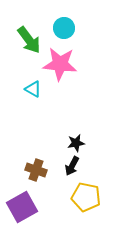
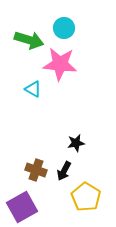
green arrow: rotated 36 degrees counterclockwise
black arrow: moved 8 px left, 5 px down
yellow pentagon: rotated 20 degrees clockwise
